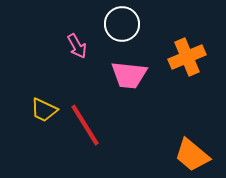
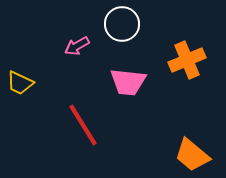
pink arrow: rotated 90 degrees clockwise
orange cross: moved 3 px down
pink trapezoid: moved 1 px left, 7 px down
yellow trapezoid: moved 24 px left, 27 px up
red line: moved 2 px left
